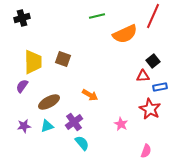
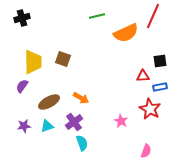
orange semicircle: moved 1 px right, 1 px up
black square: moved 7 px right; rotated 32 degrees clockwise
orange arrow: moved 9 px left, 3 px down
pink star: moved 3 px up
cyan semicircle: rotated 21 degrees clockwise
